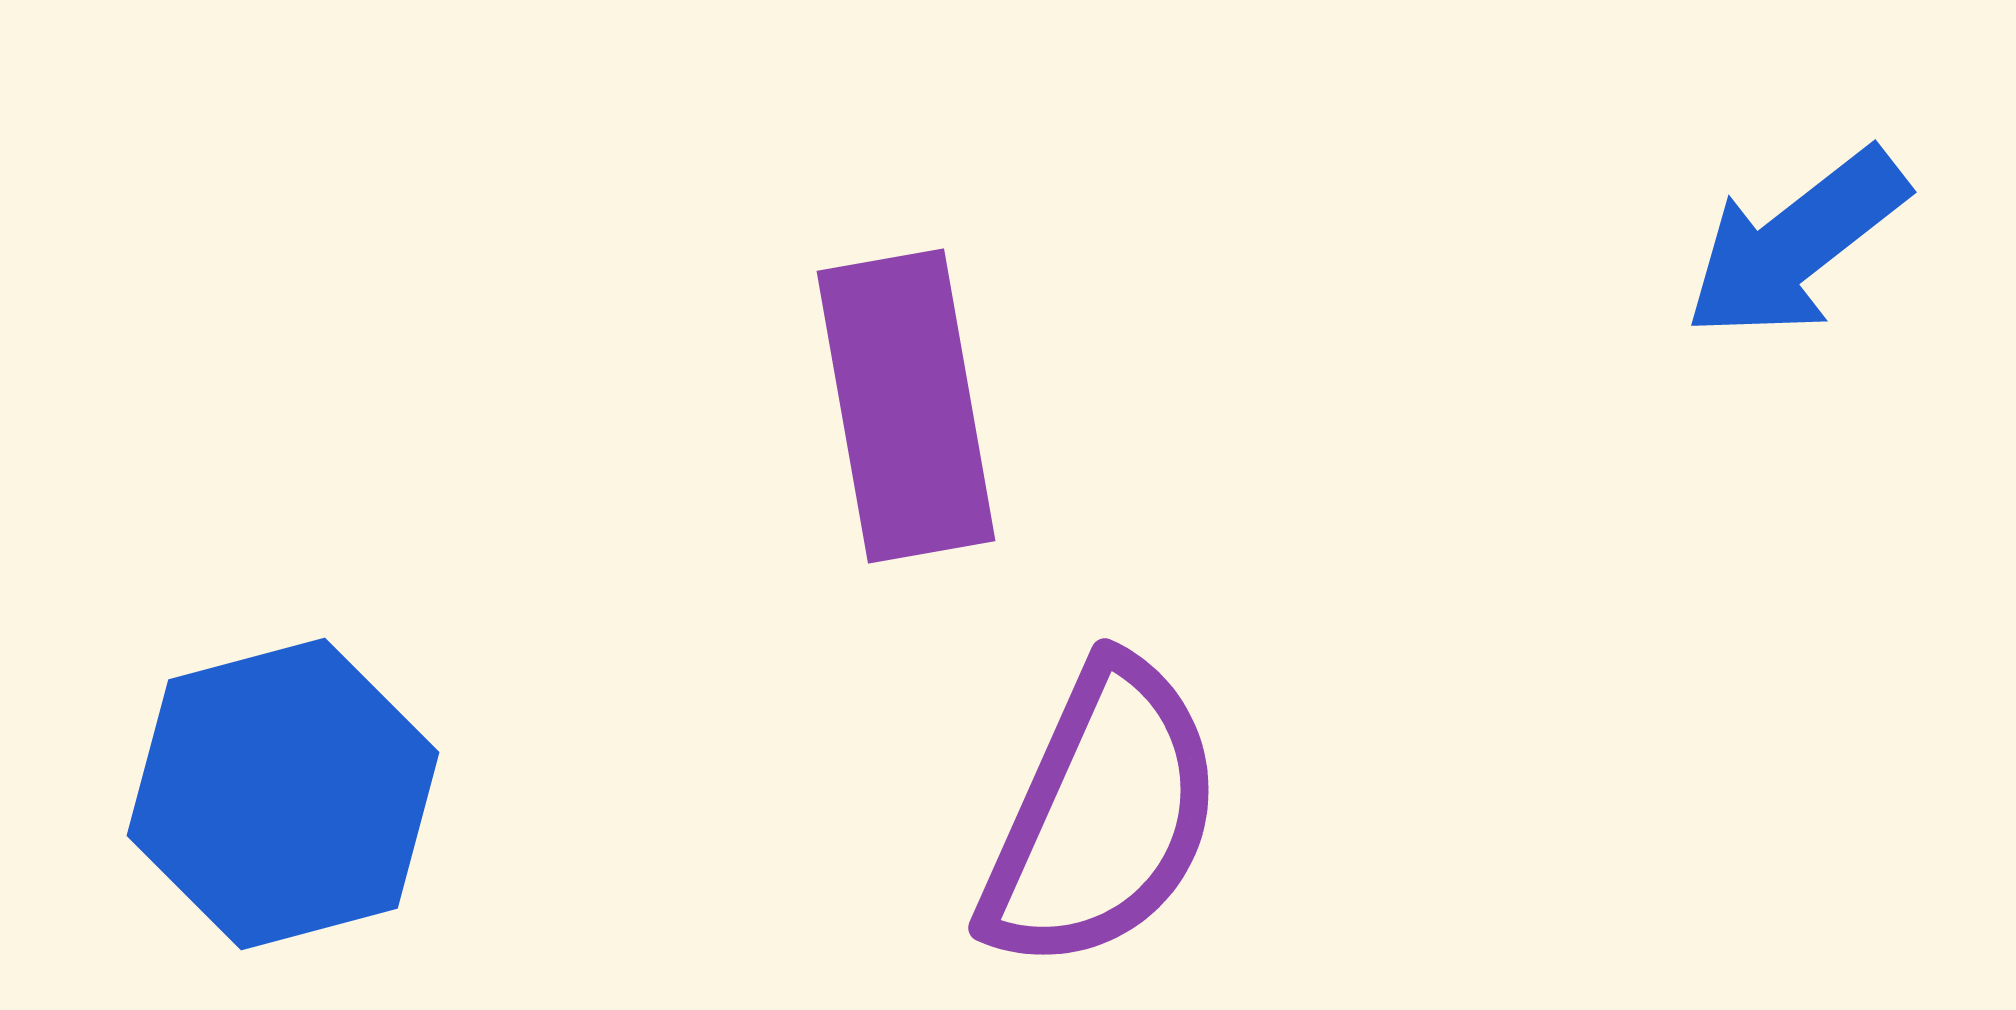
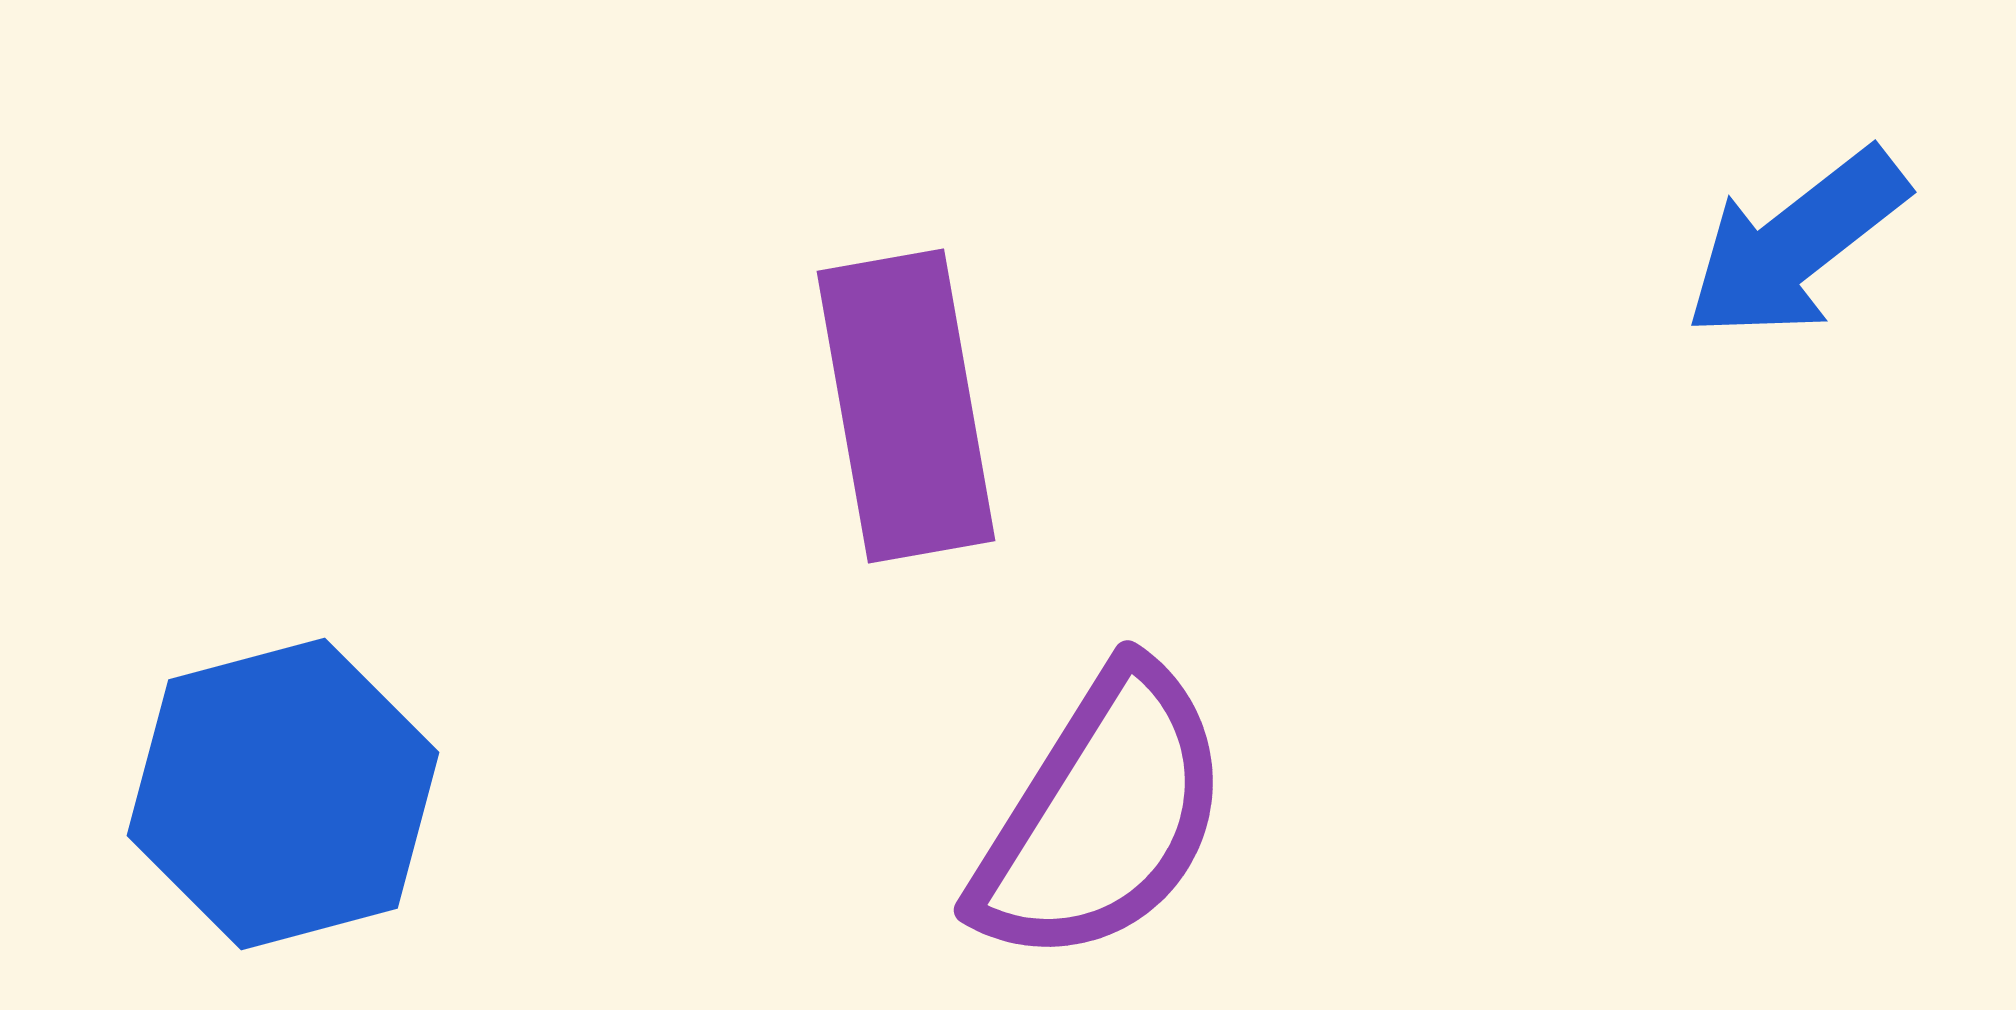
purple semicircle: rotated 8 degrees clockwise
